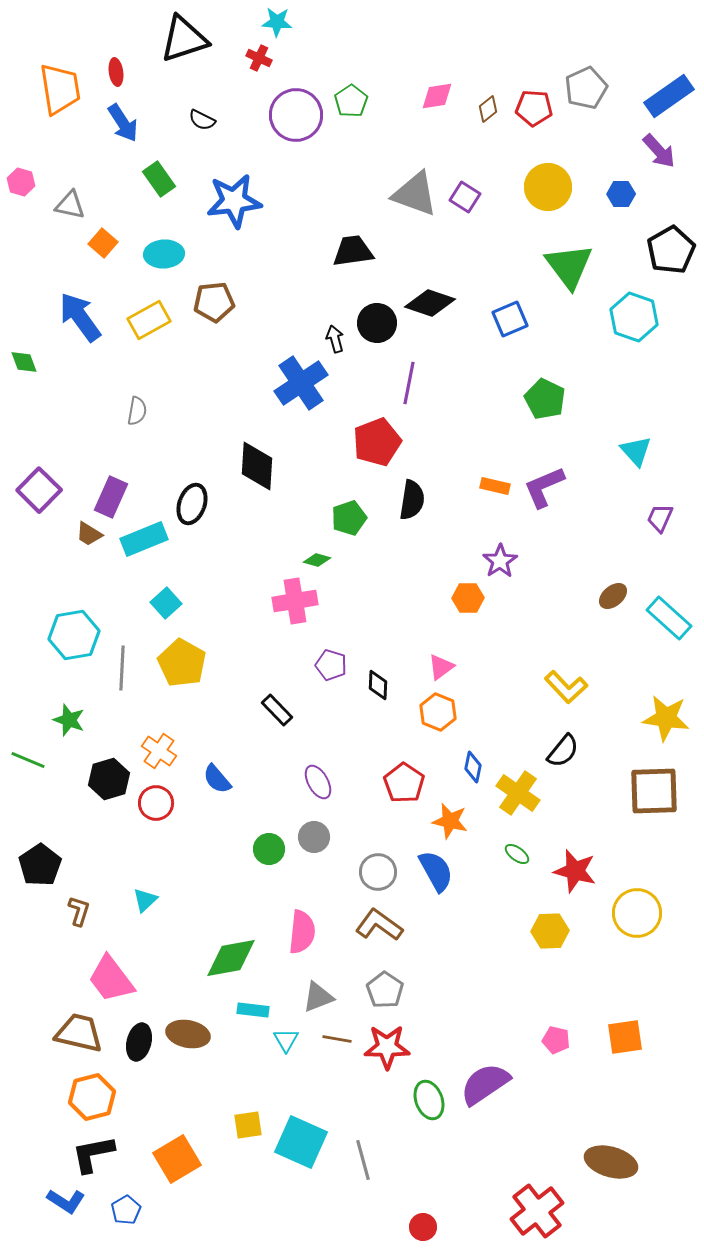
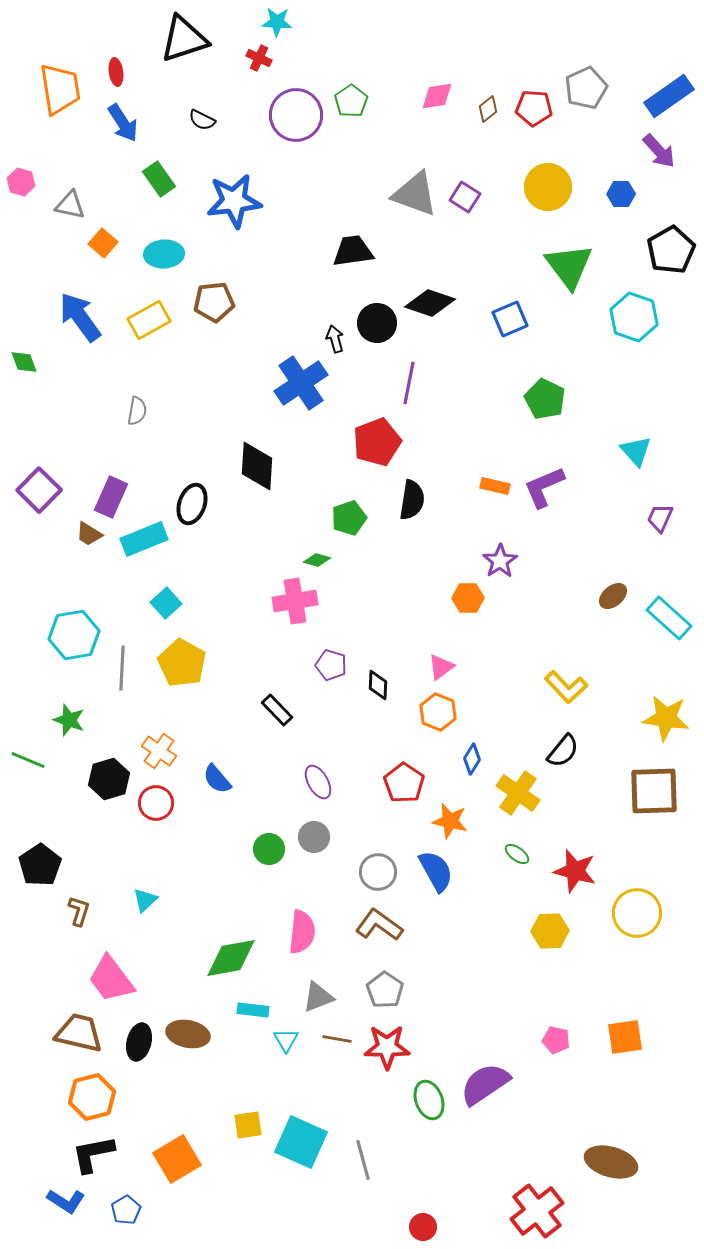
blue diamond at (473, 767): moved 1 px left, 8 px up; rotated 20 degrees clockwise
